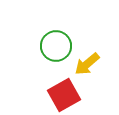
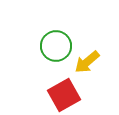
yellow arrow: moved 2 px up
